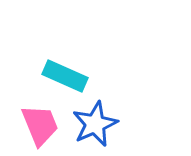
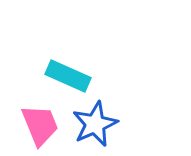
cyan rectangle: moved 3 px right
